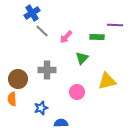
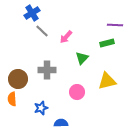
green rectangle: moved 10 px right, 6 px down; rotated 16 degrees counterclockwise
